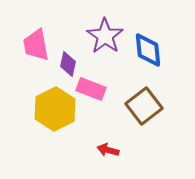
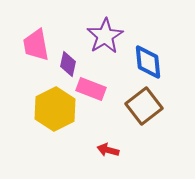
purple star: rotated 6 degrees clockwise
blue diamond: moved 12 px down
